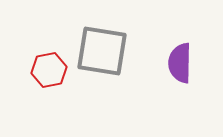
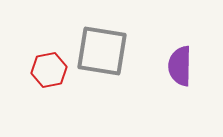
purple semicircle: moved 3 px down
